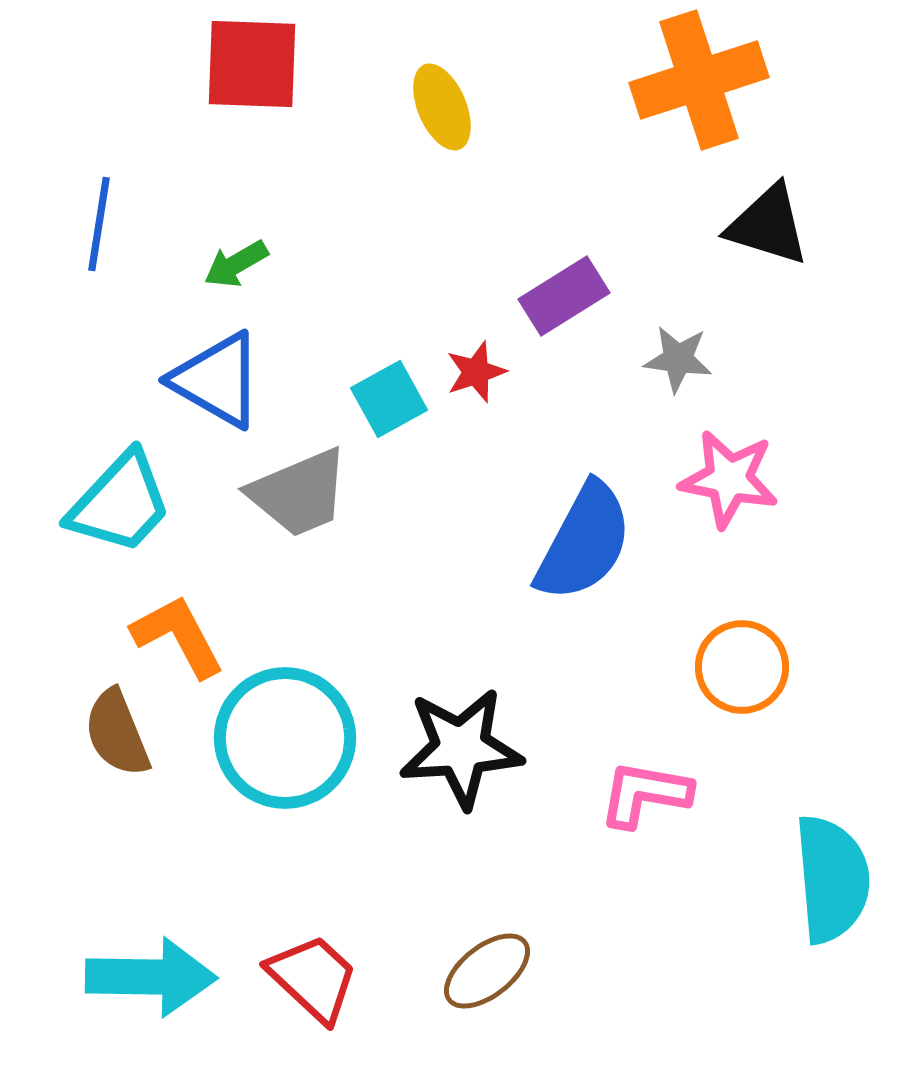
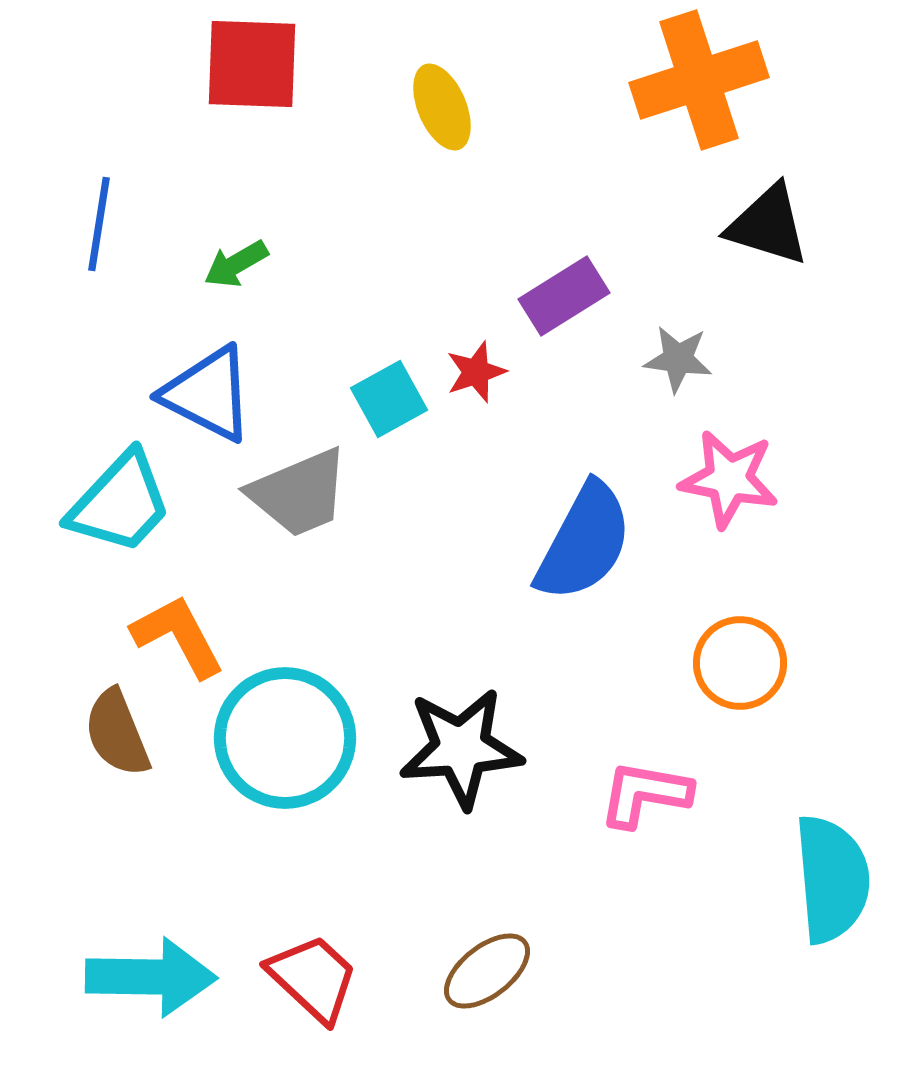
blue triangle: moved 9 px left, 14 px down; rotated 3 degrees counterclockwise
orange circle: moved 2 px left, 4 px up
